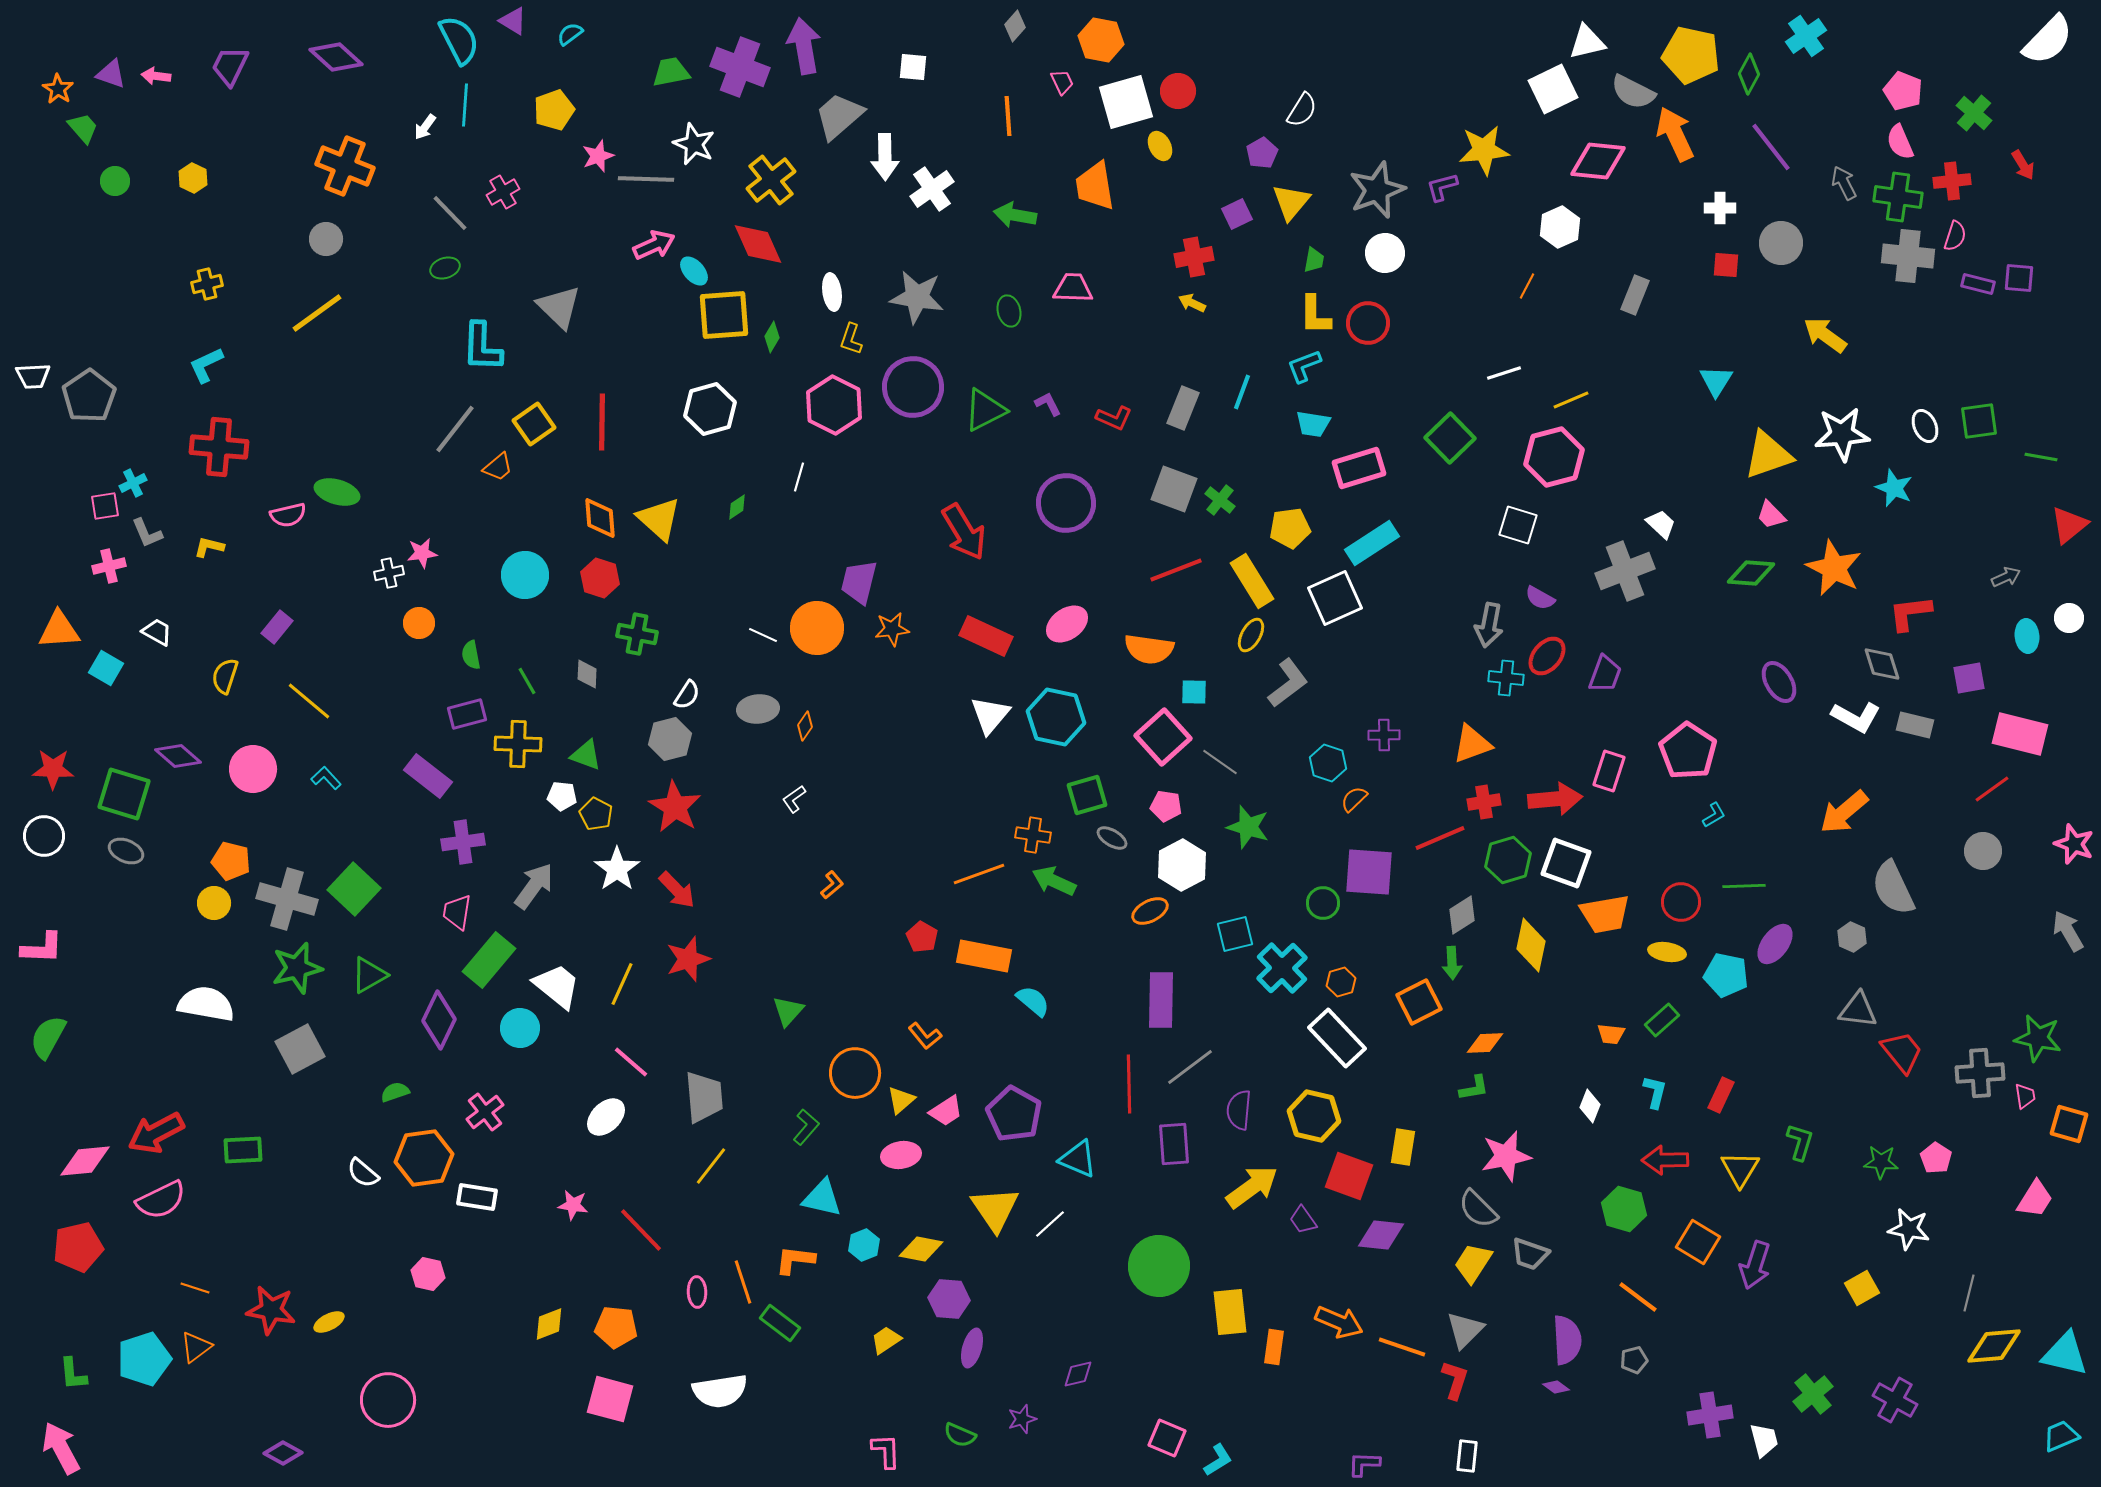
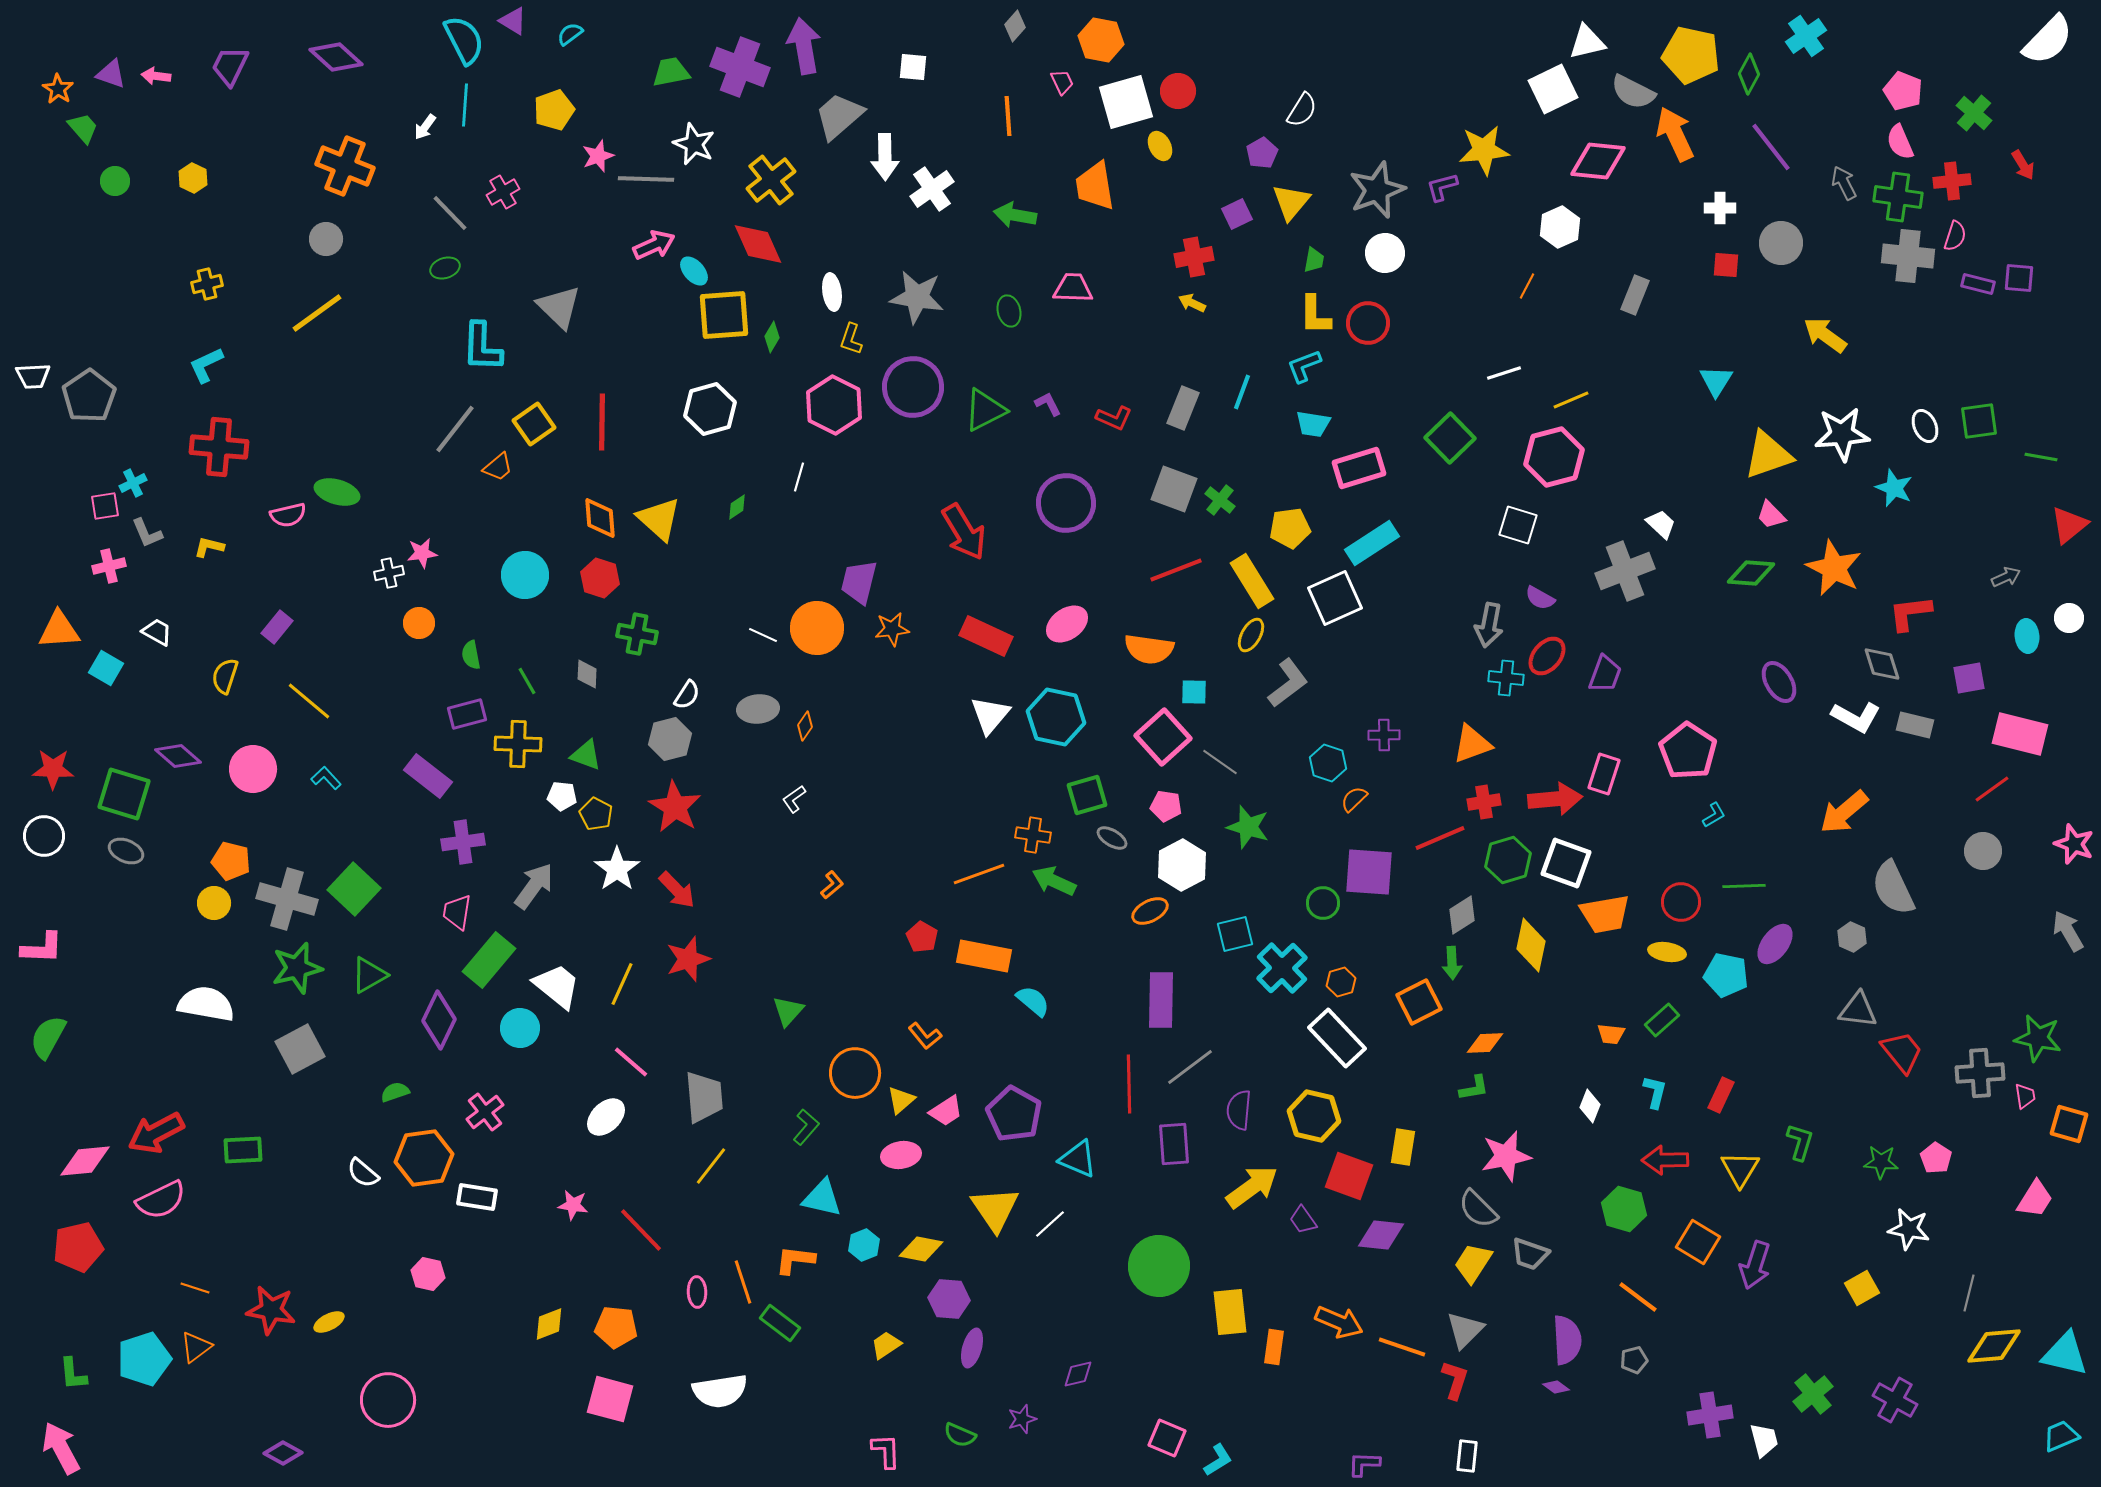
cyan semicircle at (459, 40): moved 5 px right
pink rectangle at (1609, 771): moved 5 px left, 3 px down
yellow trapezoid at (886, 1340): moved 5 px down
